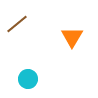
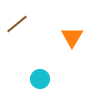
cyan circle: moved 12 px right
